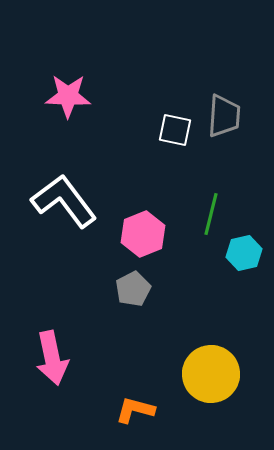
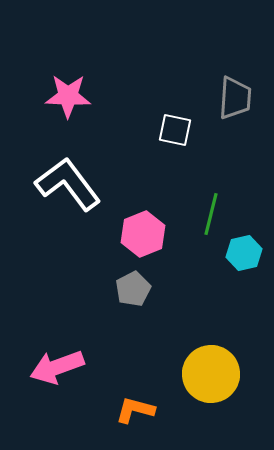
gray trapezoid: moved 11 px right, 18 px up
white L-shape: moved 4 px right, 17 px up
pink arrow: moved 5 px right, 9 px down; rotated 82 degrees clockwise
